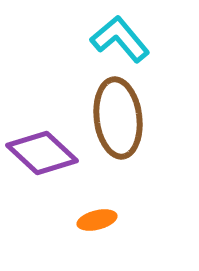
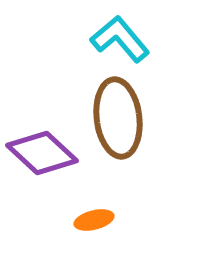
orange ellipse: moved 3 px left
